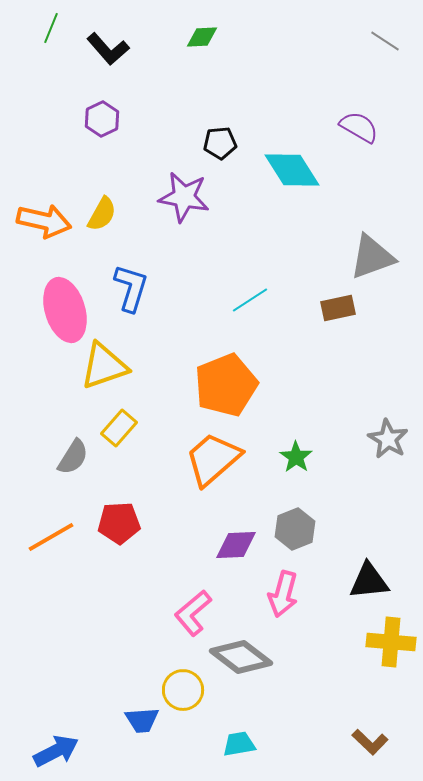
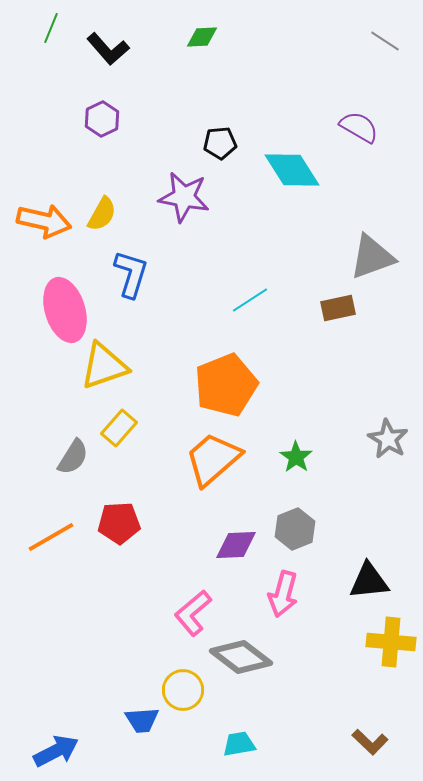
blue L-shape: moved 14 px up
